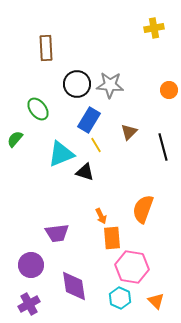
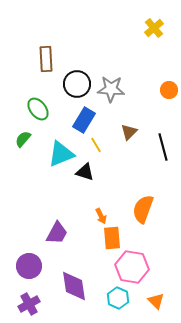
yellow cross: rotated 30 degrees counterclockwise
brown rectangle: moved 11 px down
gray star: moved 1 px right, 4 px down
blue rectangle: moved 5 px left
green semicircle: moved 8 px right
purple trapezoid: rotated 55 degrees counterclockwise
purple circle: moved 2 px left, 1 px down
cyan hexagon: moved 2 px left
